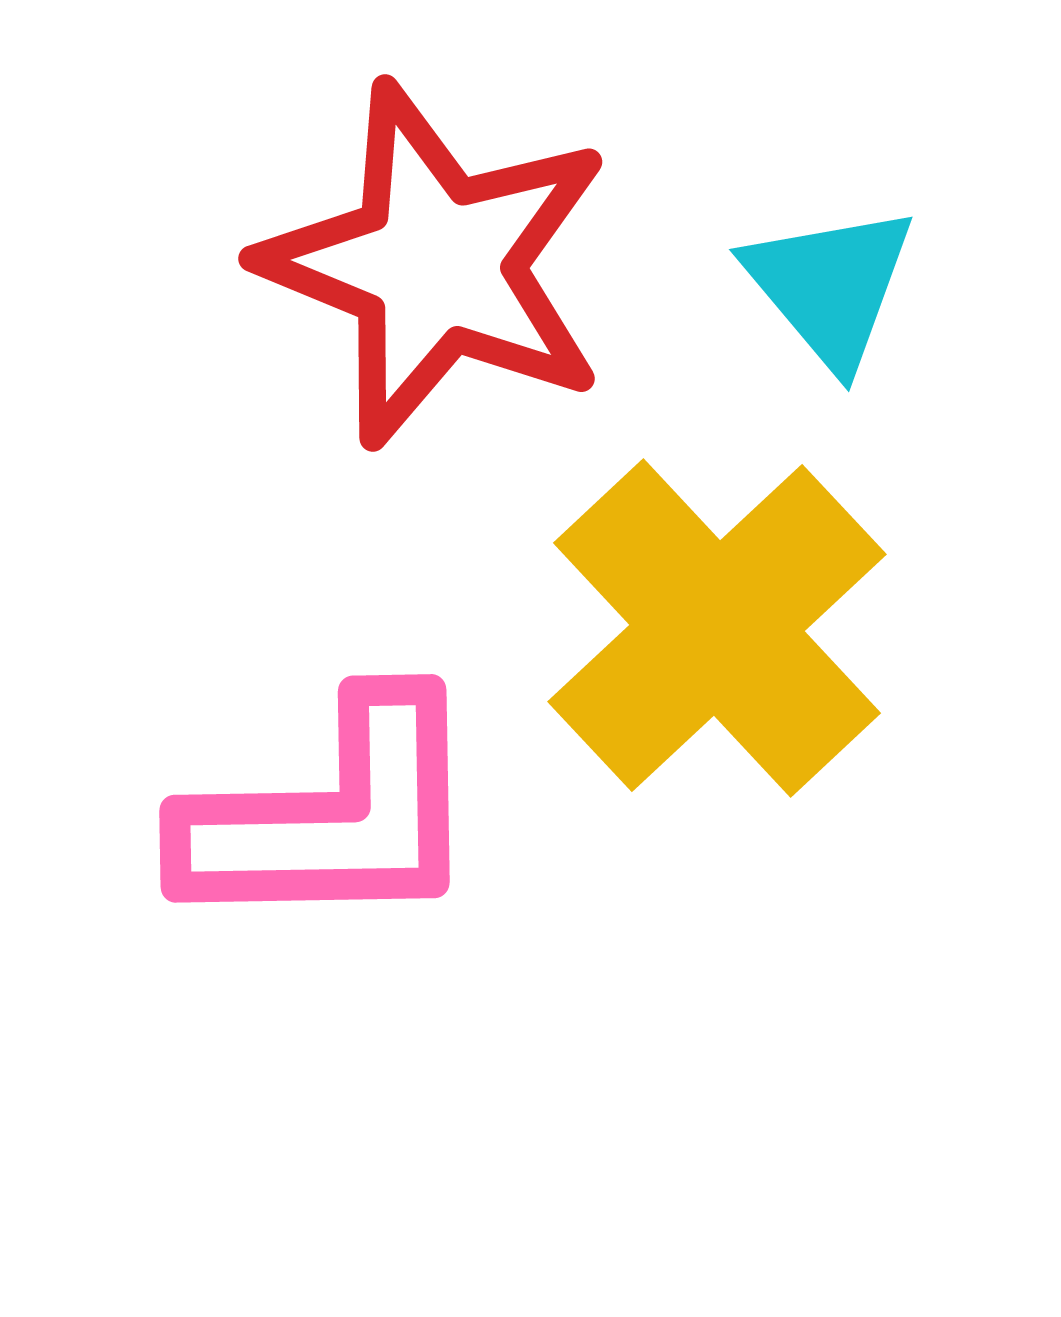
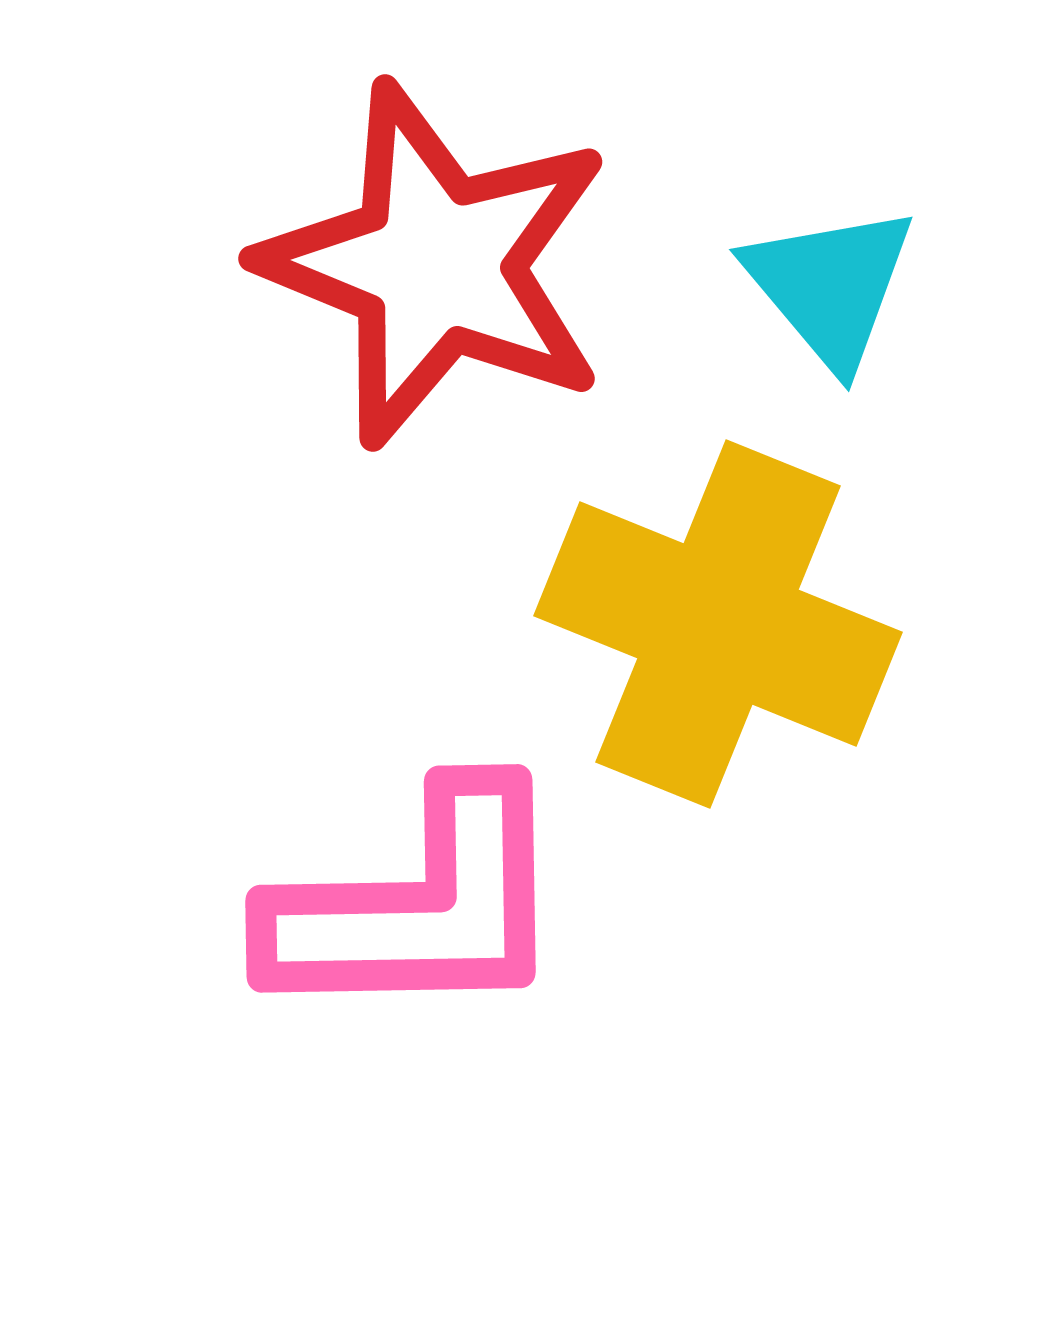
yellow cross: moved 1 px right, 4 px up; rotated 25 degrees counterclockwise
pink L-shape: moved 86 px right, 90 px down
